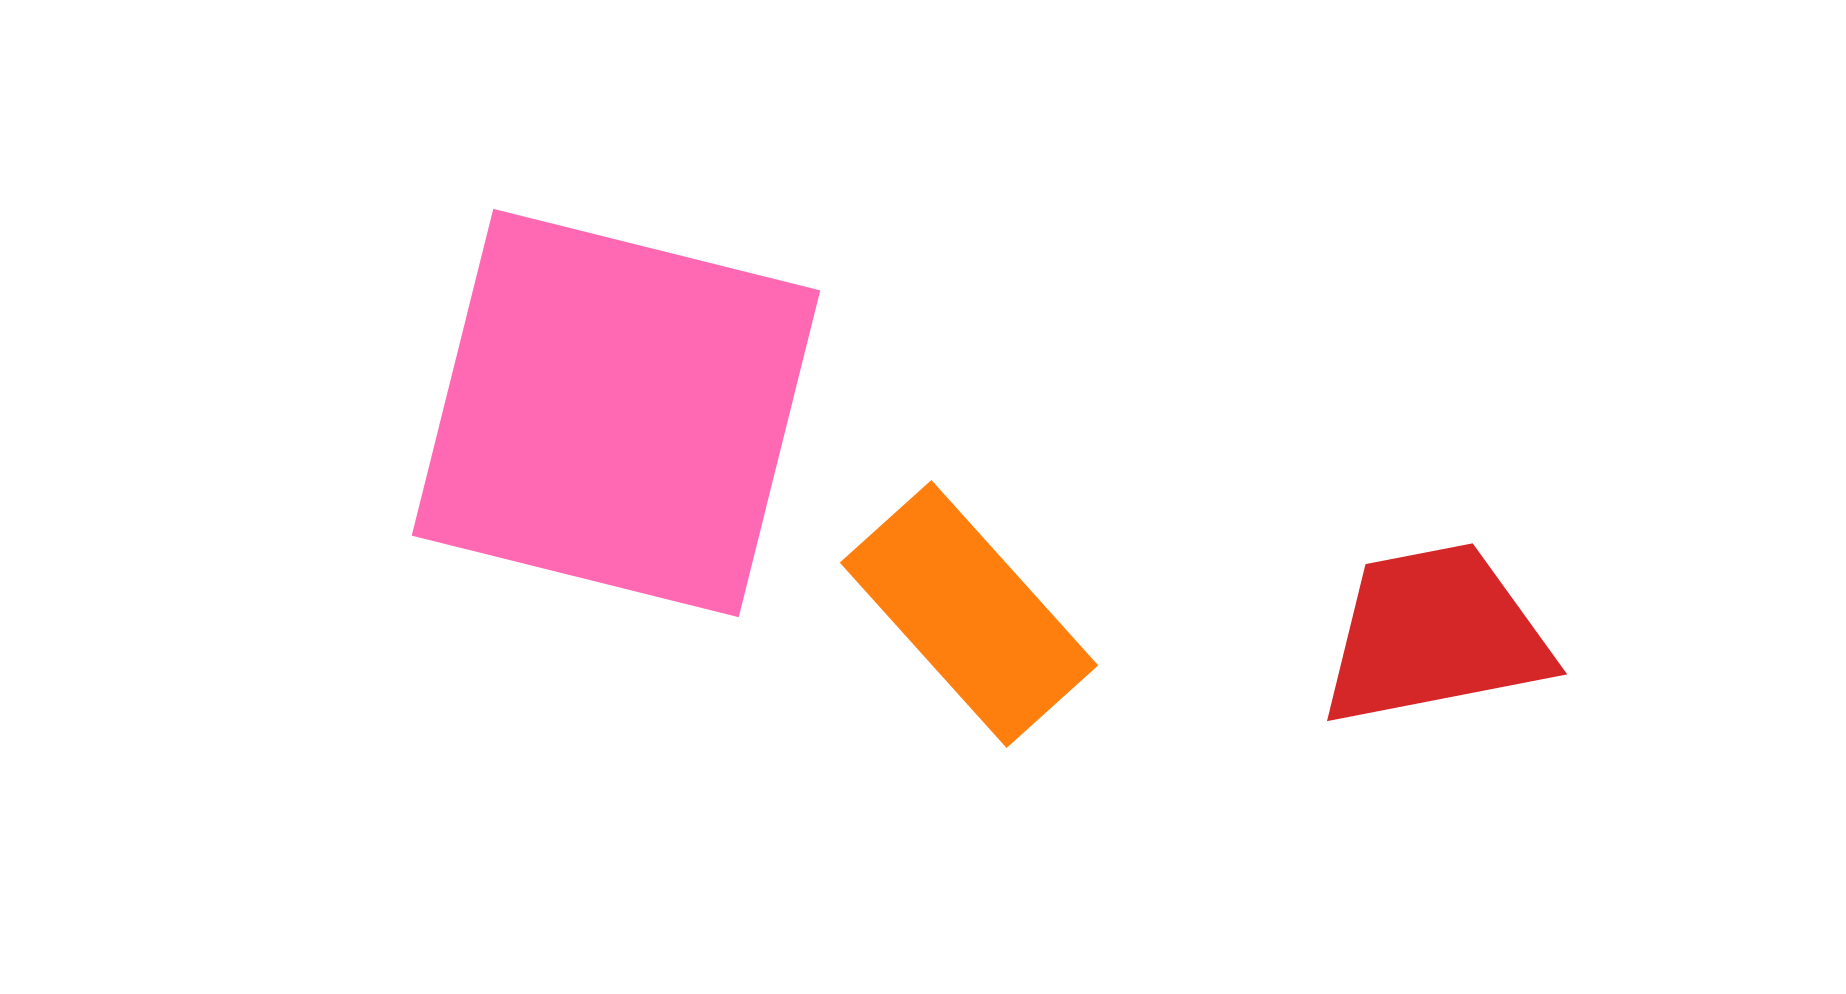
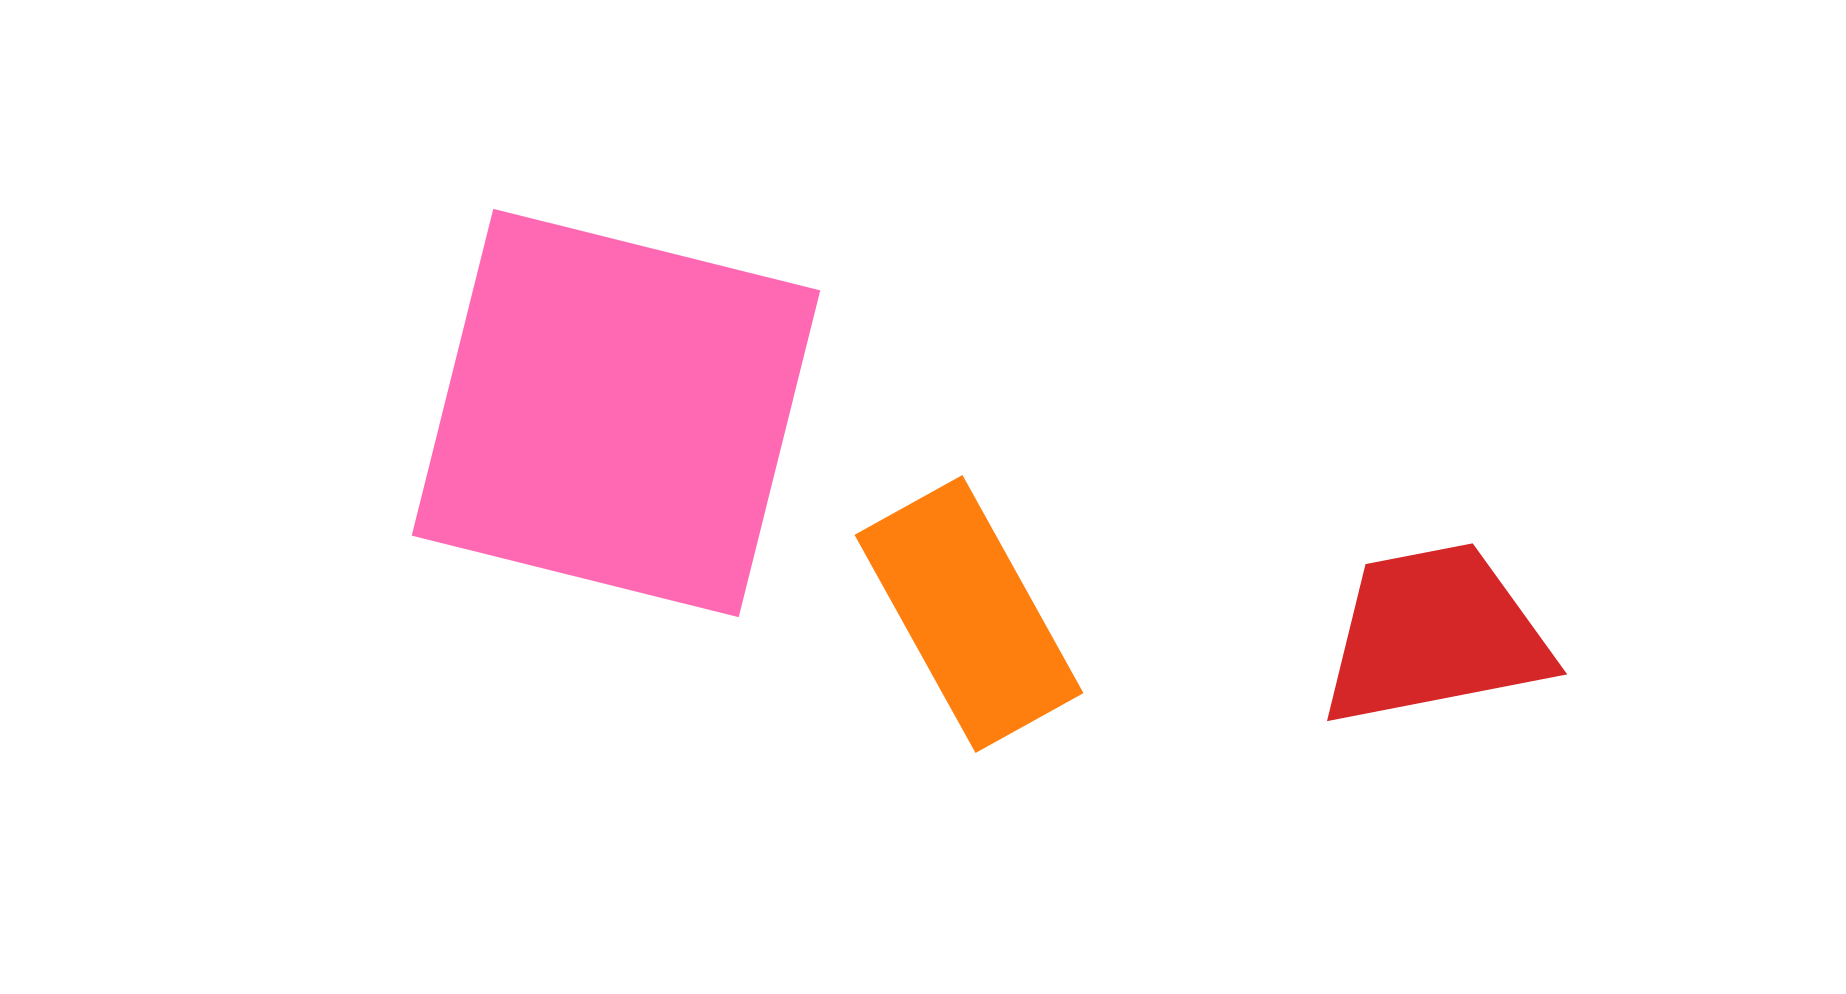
orange rectangle: rotated 13 degrees clockwise
